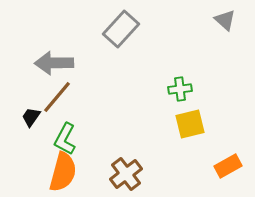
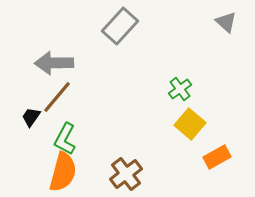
gray triangle: moved 1 px right, 2 px down
gray rectangle: moved 1 px left, 3 px up
green cross: rotated 30 degrees counterclockwise
yellow square: rotated 36 degrees counterclockwise
orange rectangle: moved 11 px left, 9 px up
